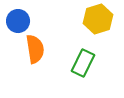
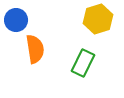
blue circle: moved 2 px left, 1 px up
